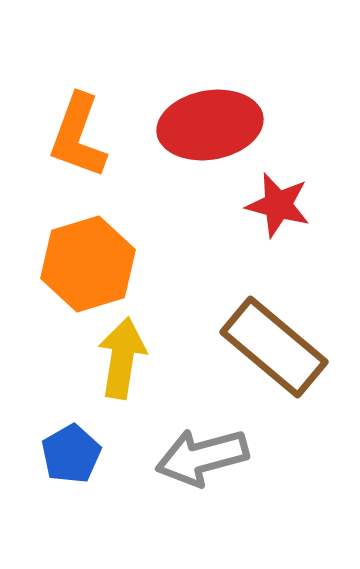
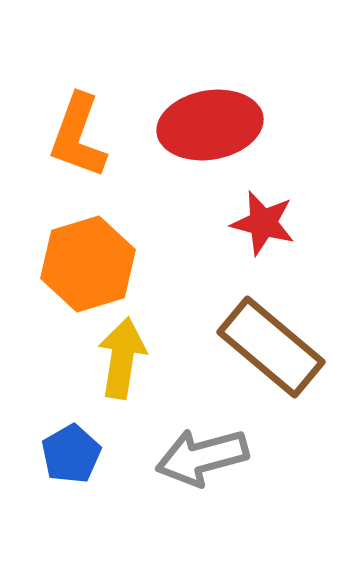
red star: moved 15 px left, 18 px down
brown rectangle: moved 3 px left
